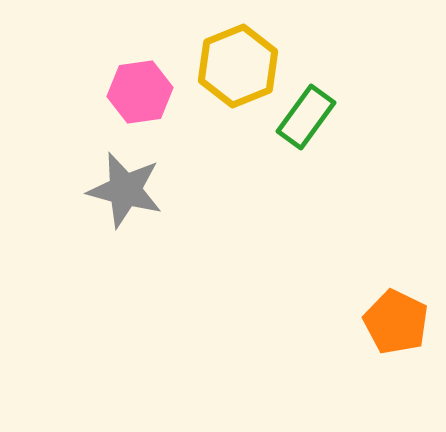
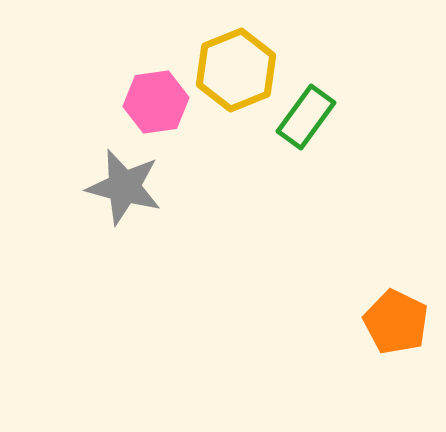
yellow hexagon: moved 2 px left, 4 px down
pink hexagon: moved 16 px right, 10 px down
gray star: moved 1 px left, 3 px up
